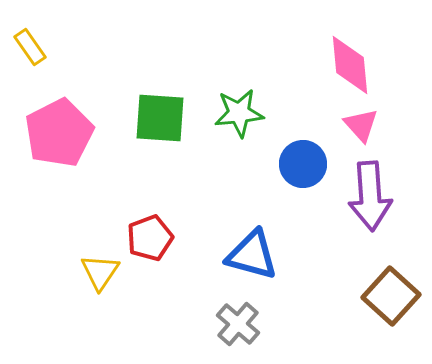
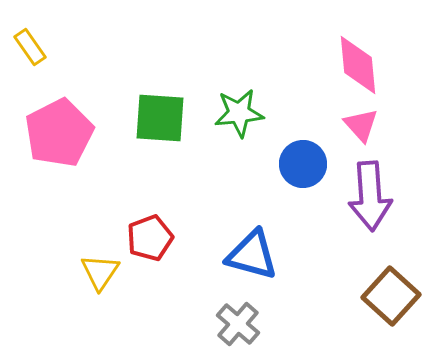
pink diamond: moved 8 px right
